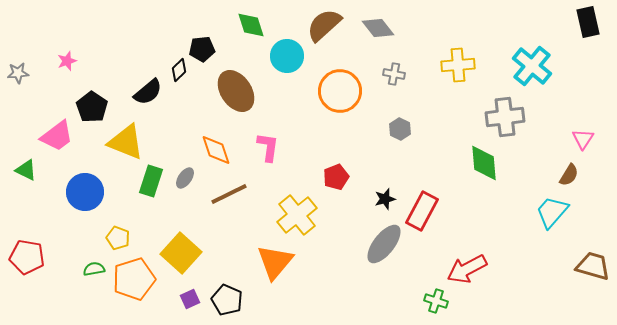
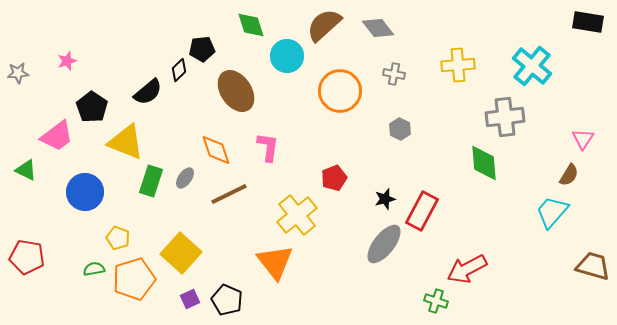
black rectangle at (588, 22): rotated 68 degrees counterclockwise
red pentagon at (336, 177): moved 2 px left, 1 px down
orange triangle at (275, 262): rotated 18 degrees counterclockwise
